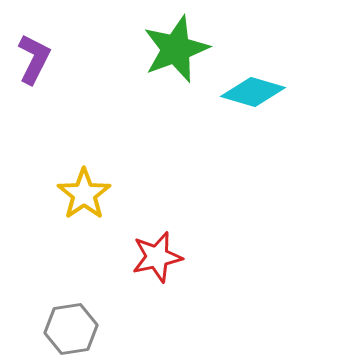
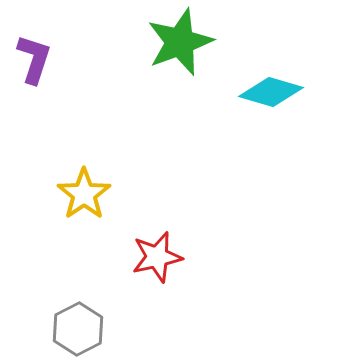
green star: moved 4 px right, 7 px up
purple L-shape: rotated 9 degrees counterclockwise
cyan diamond: moved 18 px right
gray hexagon: moved 7 px right; rotated 18 degrees counterclockwise
